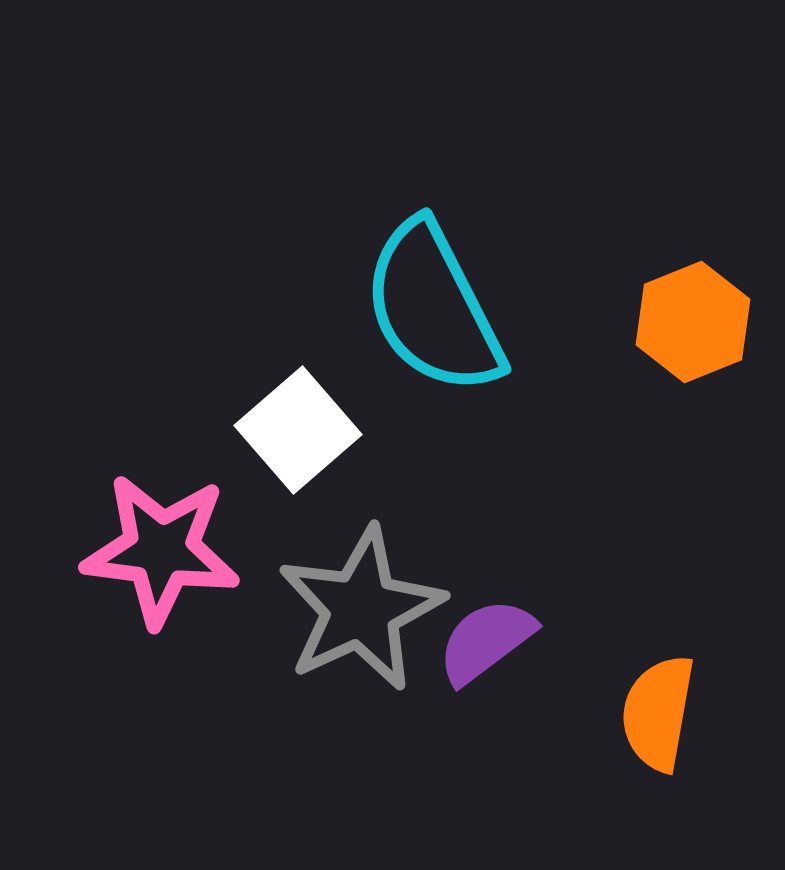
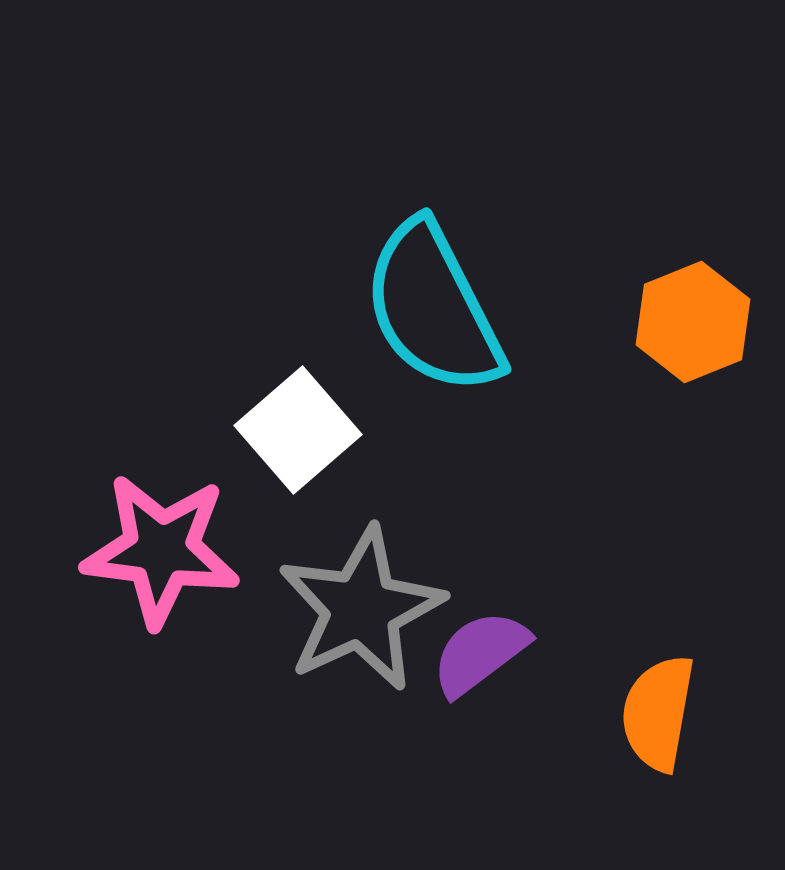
purple semicircle: moved 6 px left, 12 px down
